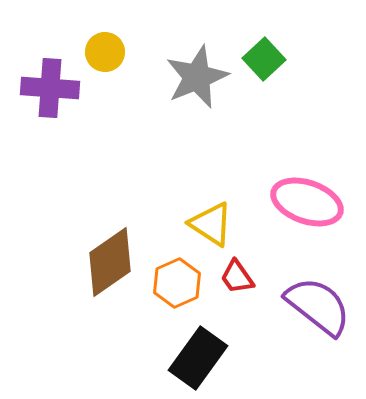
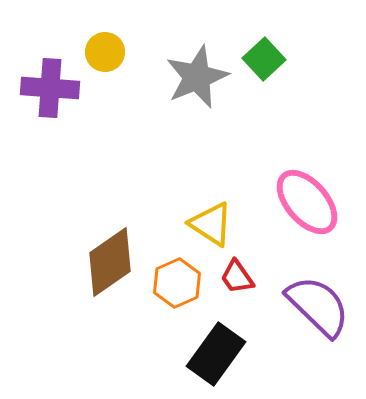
pink ellipse: rotated 30 degrees clockwise
purple semicircle: rotated 6 degrees clockwise
black rectangle: moved 18 px right, 4 px up
